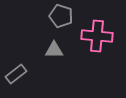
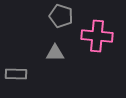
gray triangle: moved 1 px right, 3 px down
gray rectangle: rotated 40 degrees clockwise
